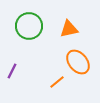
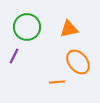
green circle: moved 2 px left, 1 px down
purple line: moved 2 px right, 15 px up
orange line: rotated 35 degrees clockwise
